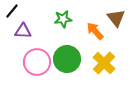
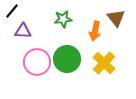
orange arrow: rotated 126 degrees counterclockwise
